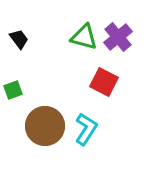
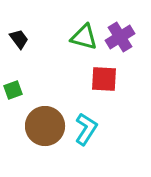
purple cross: moved 2 px right; rotated 8 degrees clockwise
red square: moved 3 px up; rotated 24 degrees counterclockwise
